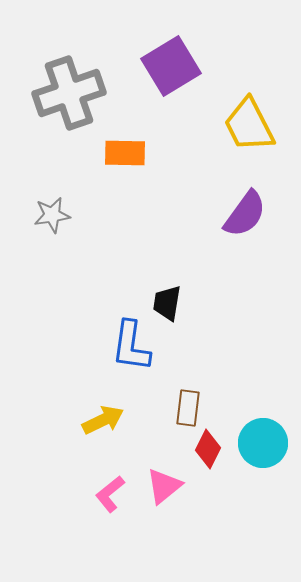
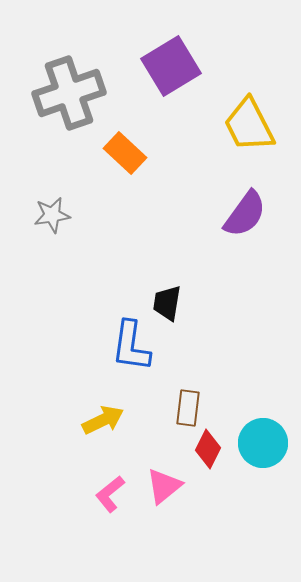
orange rectangle: rotated 42 degrees clockwise
